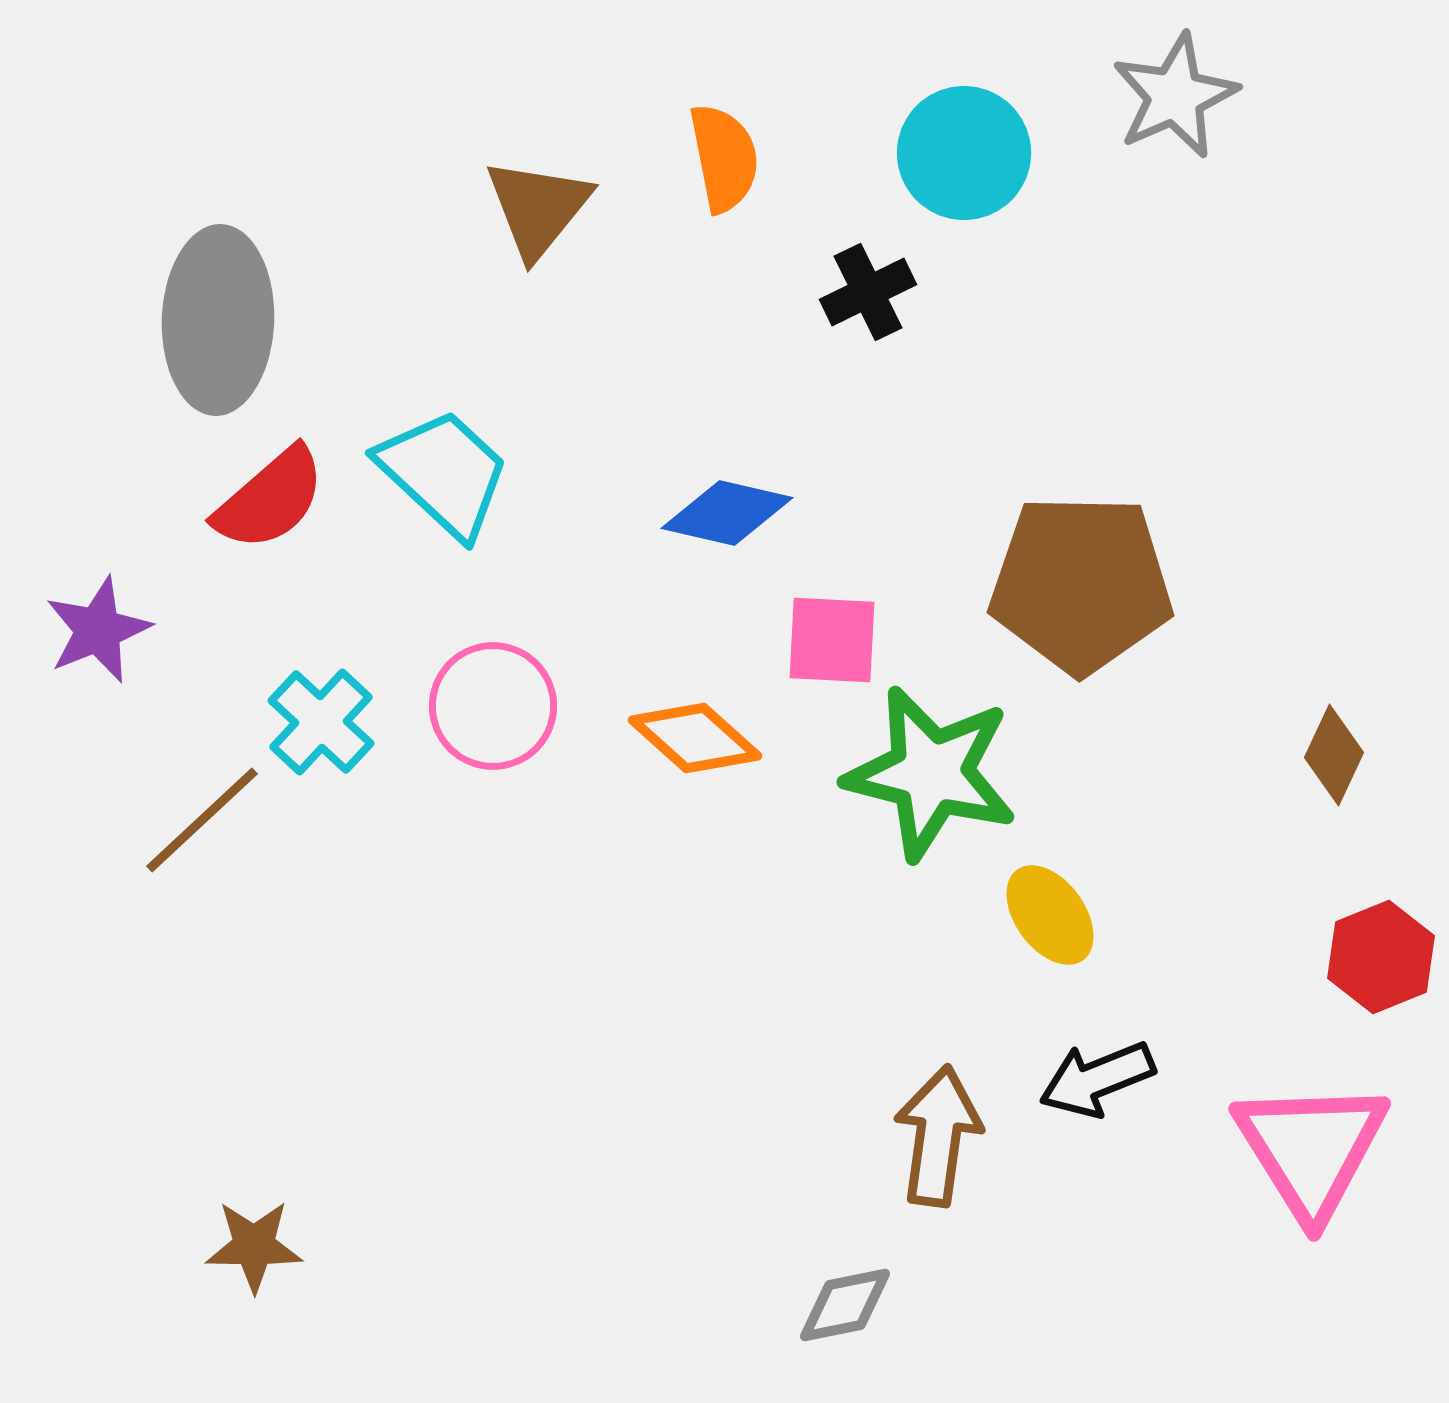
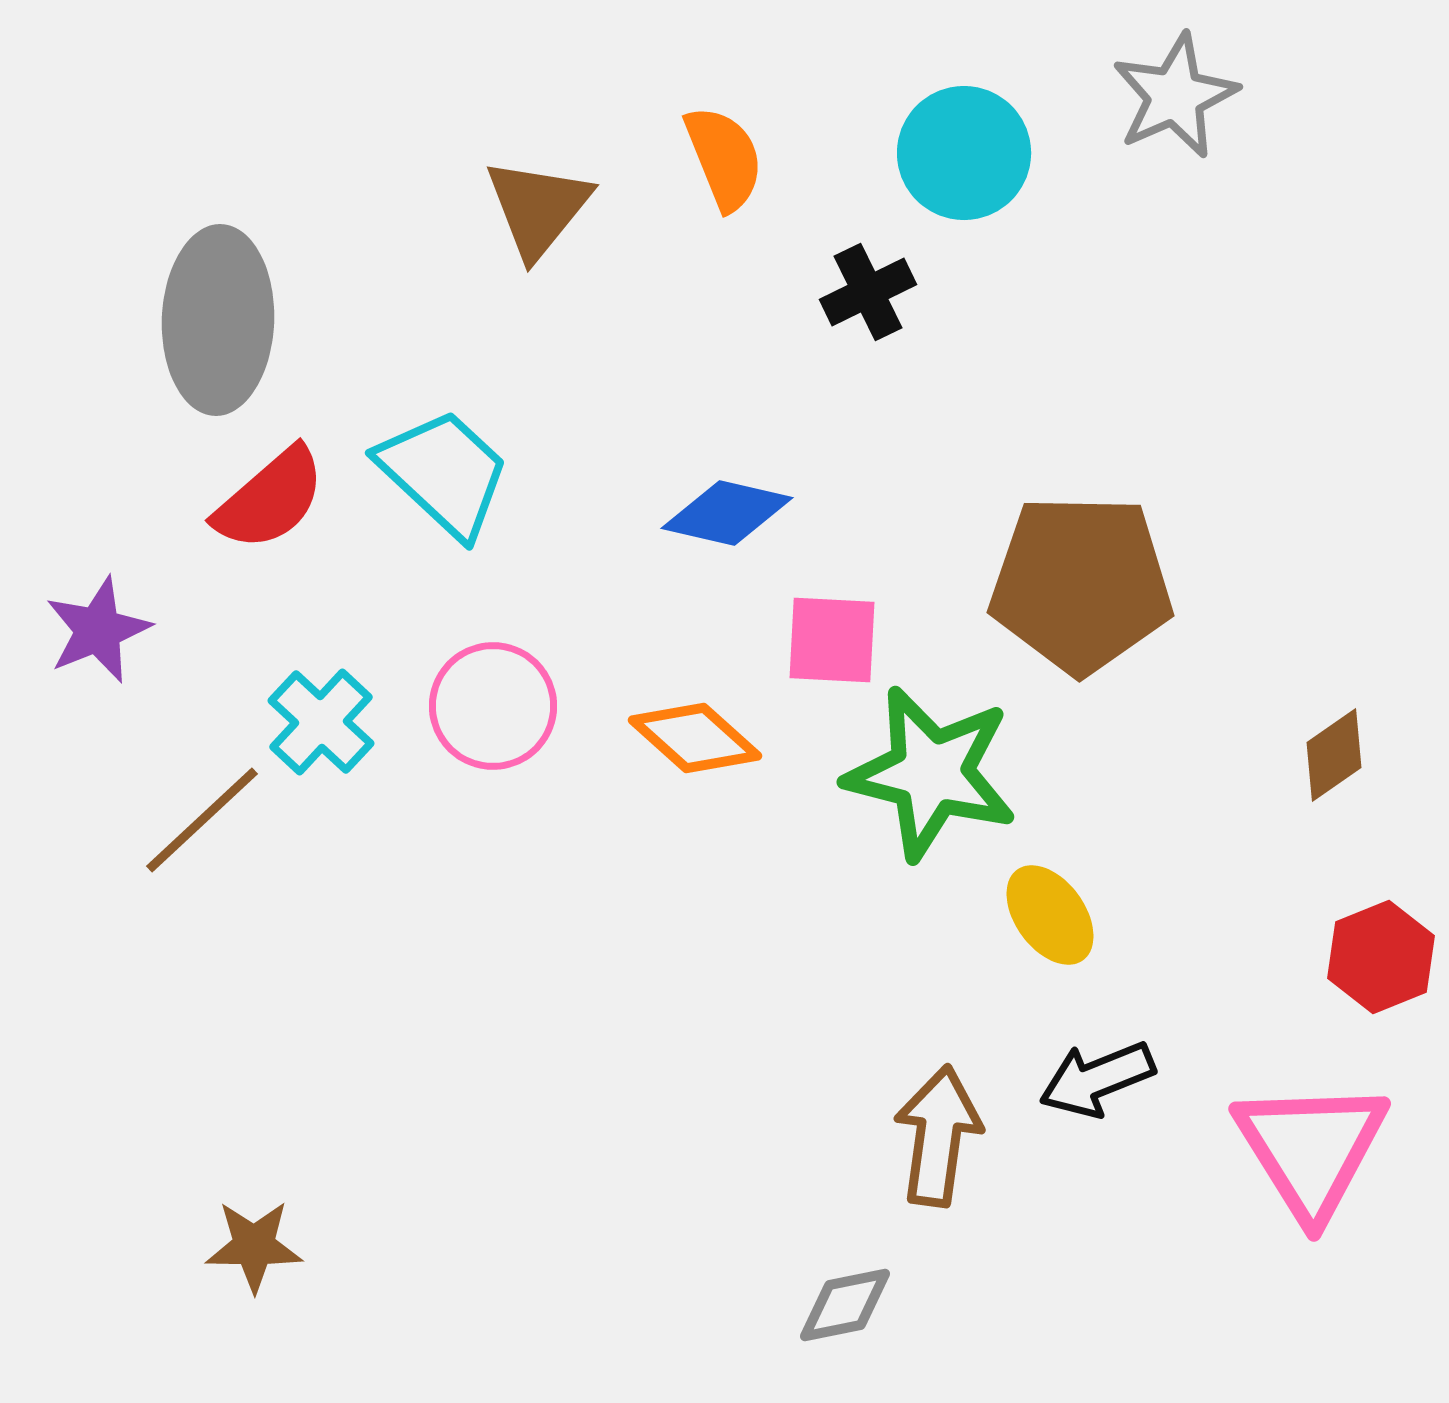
orange semicircle: rotated 11 degrees counterclockwise
brown diamond: rotated 30 degrees clockwise
